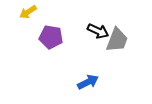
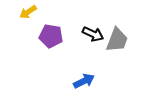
black arrow: moved 5 px left, 3 px down
purple pentagon: moved 1 px up
blue arrow: moved 4 px left, 1 px up
